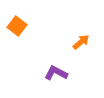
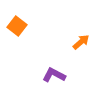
purple L-shape: moved 2 px left, 2 px down
